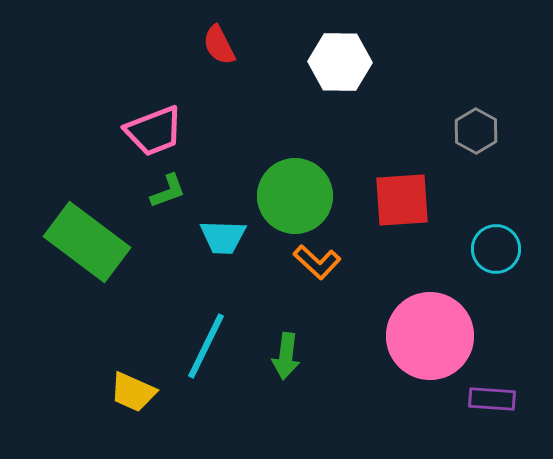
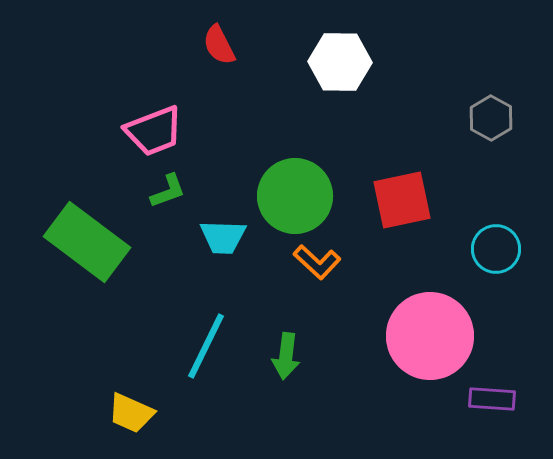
gray hexagon: moved 15 px right, 13 px up
red square: rotated 8 degrees counterclockwise
yellow trapezoid: moved 2 px left, 21 px down
